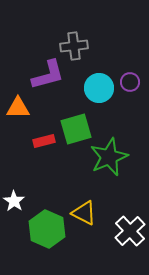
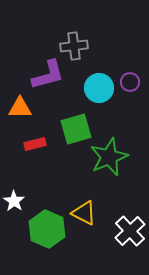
orange triangle: moved 2 px right
red rectangle: moved 9 px left, 3 px down
